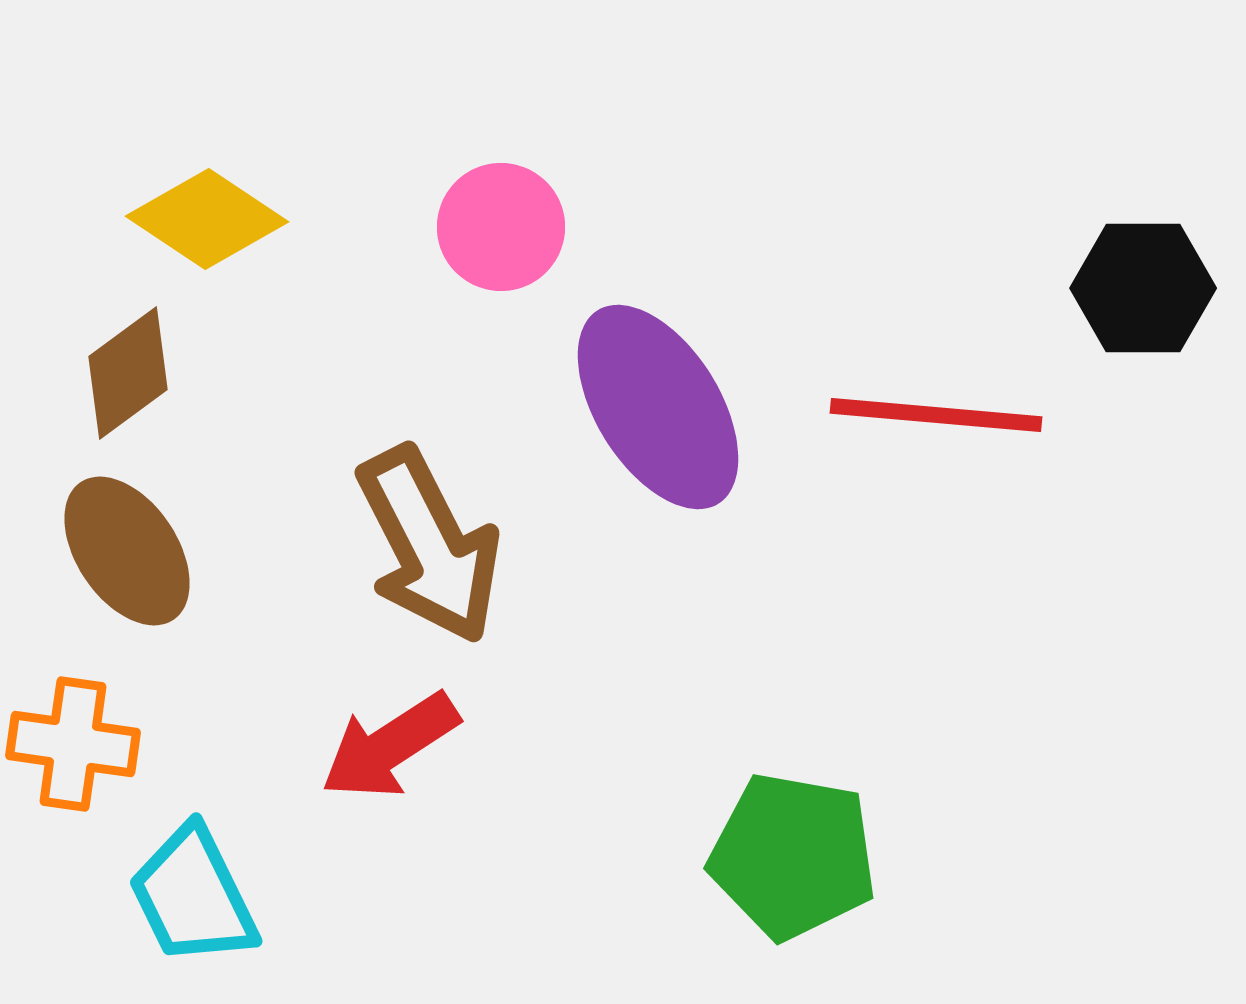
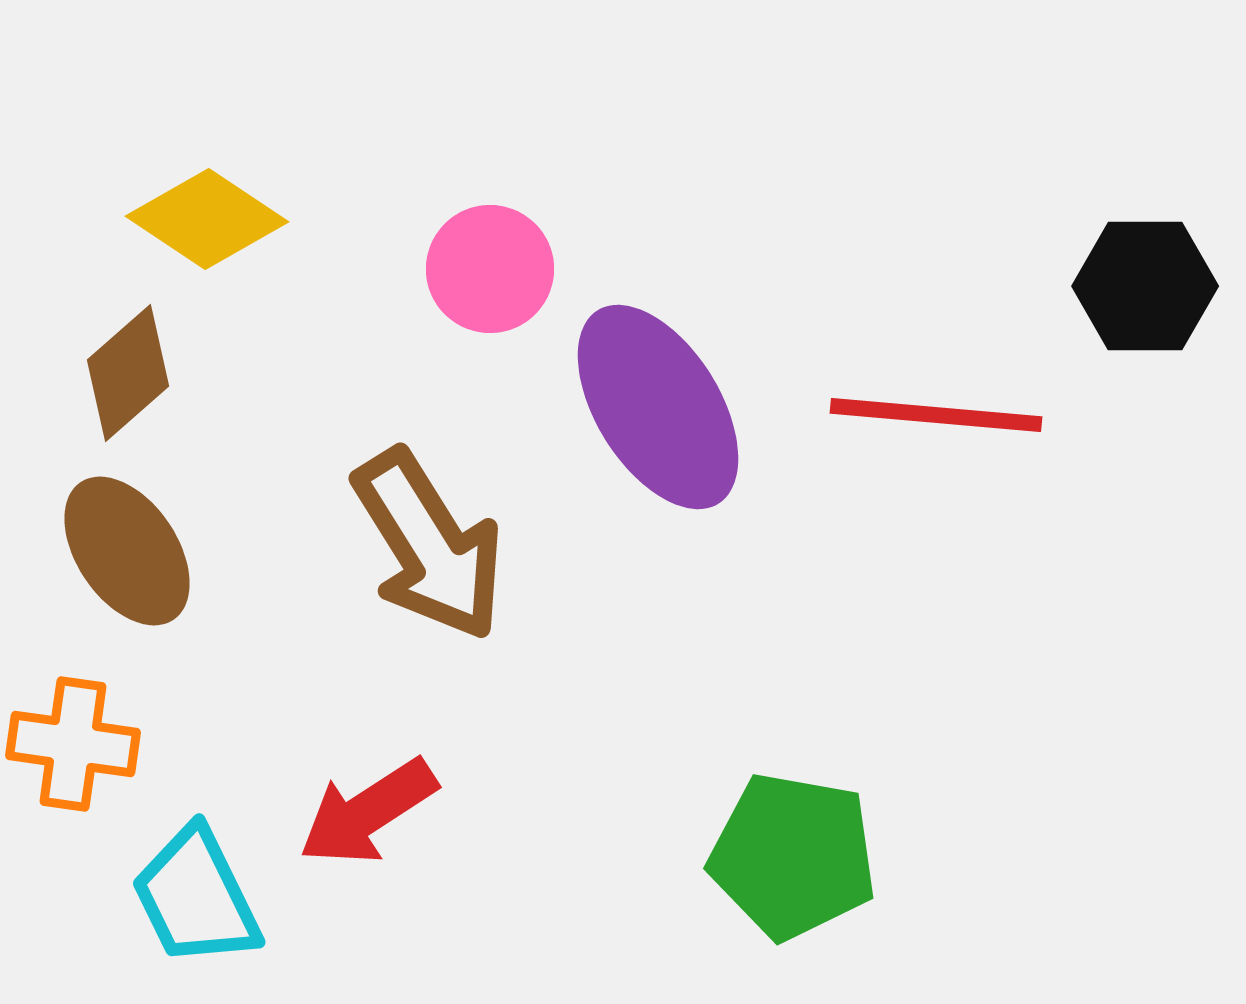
pink circle: moved 11 px left, 42 px down
black hexagon: moved 2 px right, 2 px up
brown diamond: rotated 5 degrees counterclockwise
brown arrow: rotated 5 degrees counterclockwise
red arrow: moved 22 px left, 66 px down
cyan trapezoid: moved 3 px right, 1 px down
